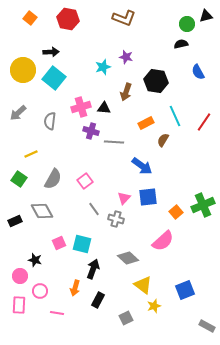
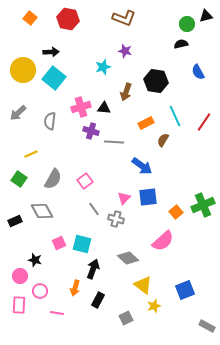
purple star at (126, 57): moved 1 px left, 6 px up
